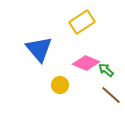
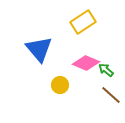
yellow rectangle: moved 1 px right
